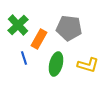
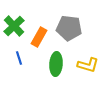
green cross: moved 4 px left, 1 px down
orange rectangle: moved 2 px up
blue line: moved 5 px left
green ellipse: rotated 10 degrees counterclockwise
